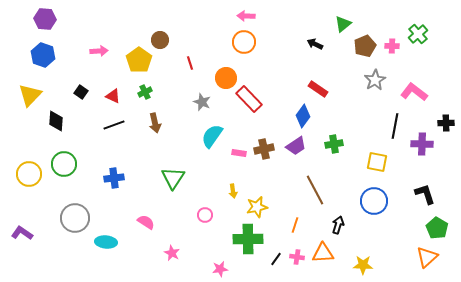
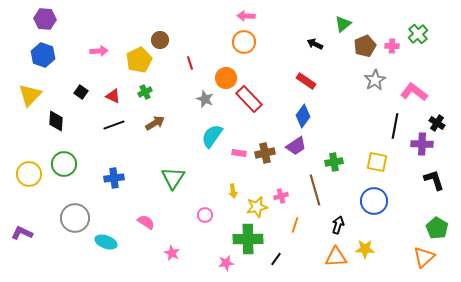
yellow pentagon at (139, 60): rotated 10 degrees clockwise
red rectangle at (318, 89): moved 12 px left, 8 px up
gray star at (202, 102): moved 3 px right, 3 px up
brown arrow at (155, 123): rotated 108 degrees counterclockwise
black cross at (446, 123): moved 9 px left; rotated 35 degrees clockwise
green cross at (334, 144): moved 18 px down
brown cross at (264, 149): moved 1 px right, 4 px down
brown line at (315, 190): rotated 12 degrees clockwise
black L-shape at (425, 194): moved 9 px right, 14 px up
purple L-shape at (22, 233): rotated 10 degrees counterclockwise
cyan ellipse at (106, 242): rotated 15 degrees clockwise
orange triangle at (323, 253): moved 13 px right, 4 px down
pink cross at (297, 257): moved 16 px left, 61 px up; rotated 24 degrees counterclockwise
orange triangle at (427, 257): moved 3 px left
yellow star at (363, 265): moved 2 px right, 16 px up
pink star at (220, 269): moved 6 px right, 6 px up
